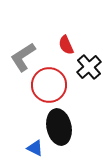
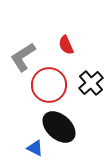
black cross: moved 2 px right, 16 px down
black ellipse: rotated 36 degrees counterclockwise
